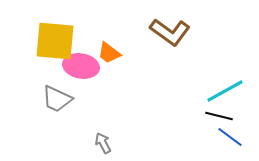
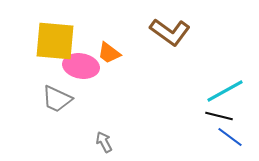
gray arrow: moved 1 px right, 1 px up
